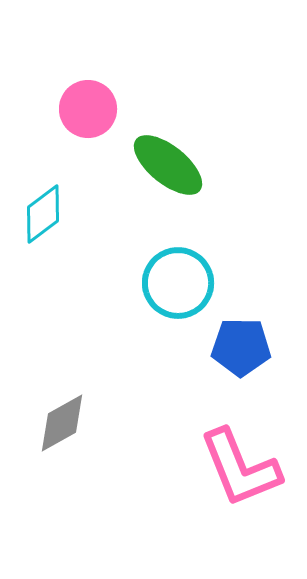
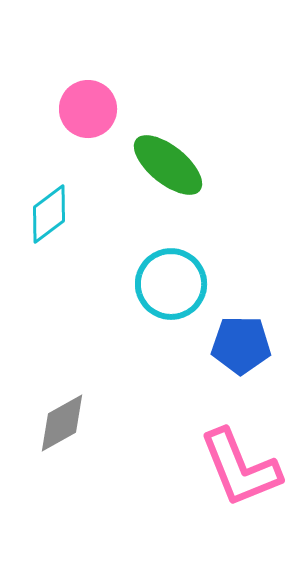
cyan diamond: moved 6 px right
cyan circle: moved 7 px left, 1 px down
blue pentagon: moved 2 px up
